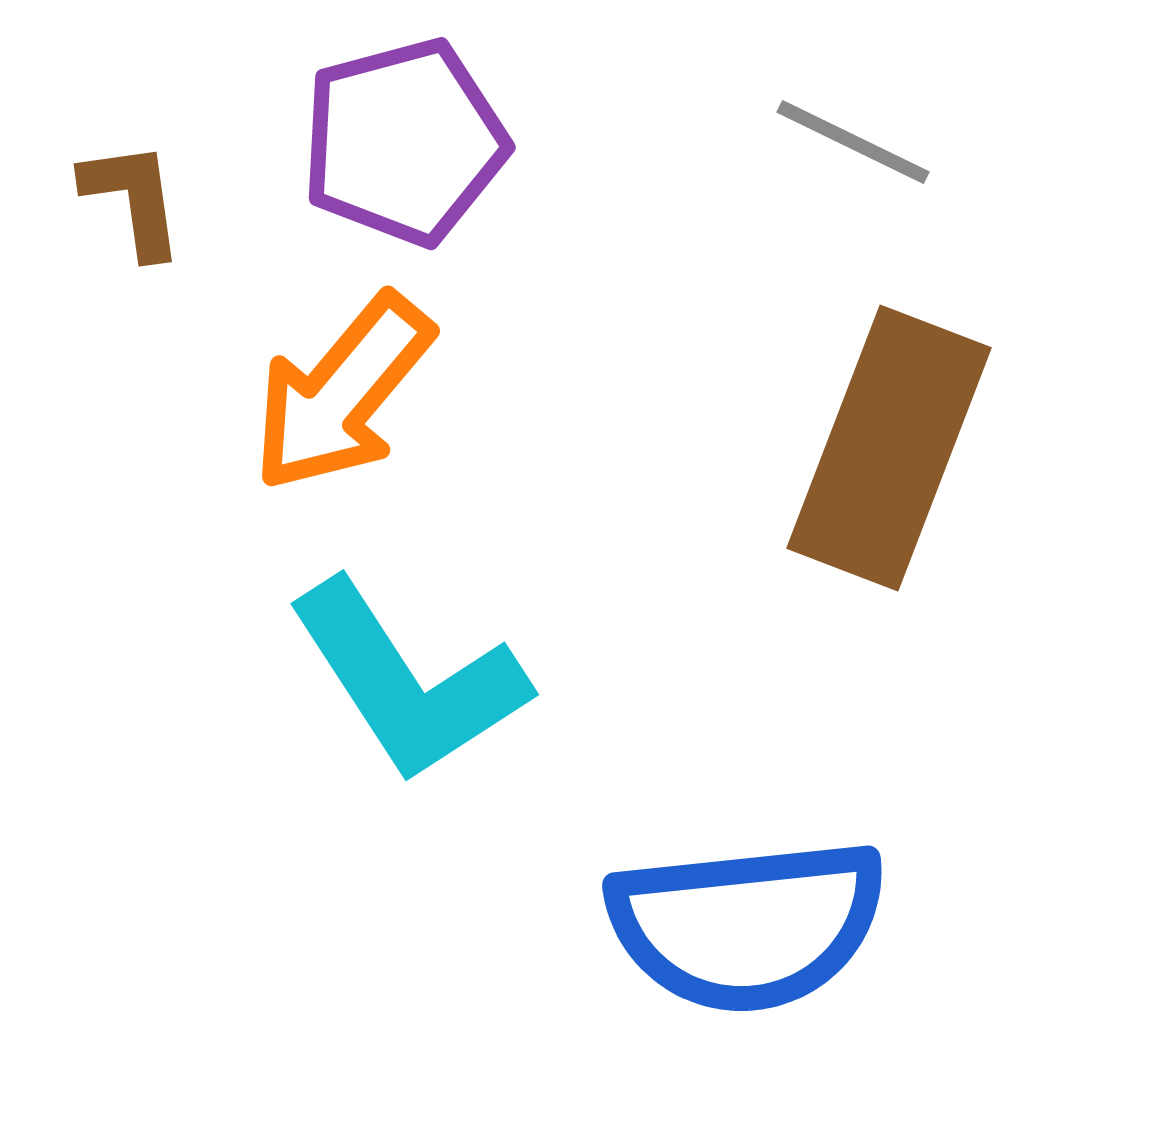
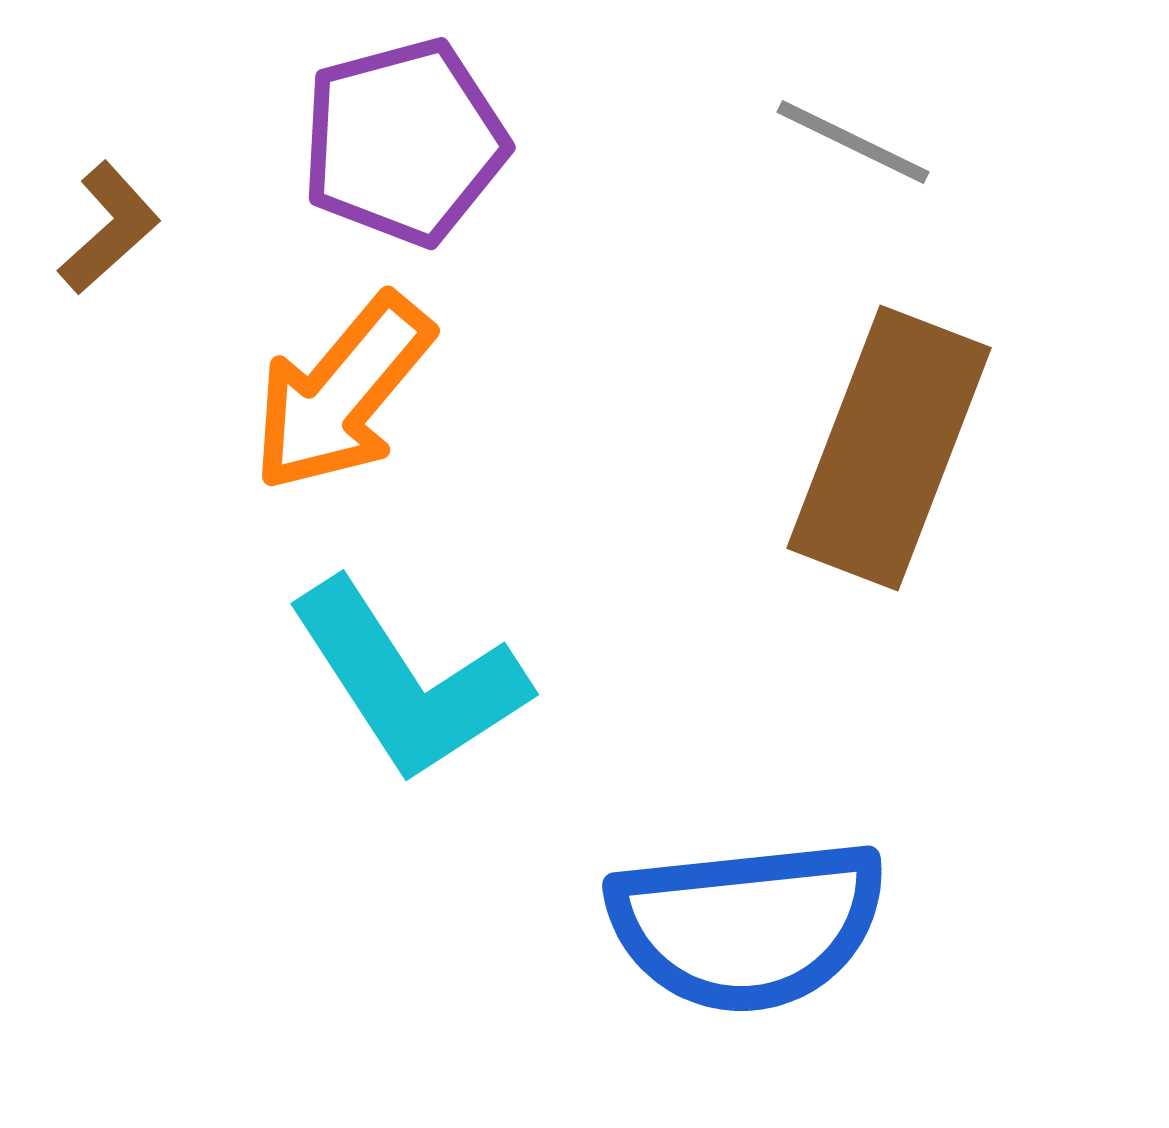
brown L-shape: moved 24 px left, 29 px down; rotated 56 degrees clockwise
